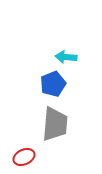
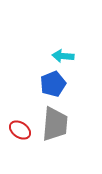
cyan arrow: moved 3 px left, 1 px up
red ellipse: moved 4 px left, 27 px up; rotated 60 degrees clockwise
